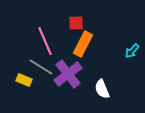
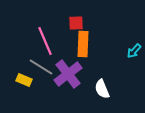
orange rectangle: rotated 25 degrees counterclockwise
cyan arrow: moved 2 px right
